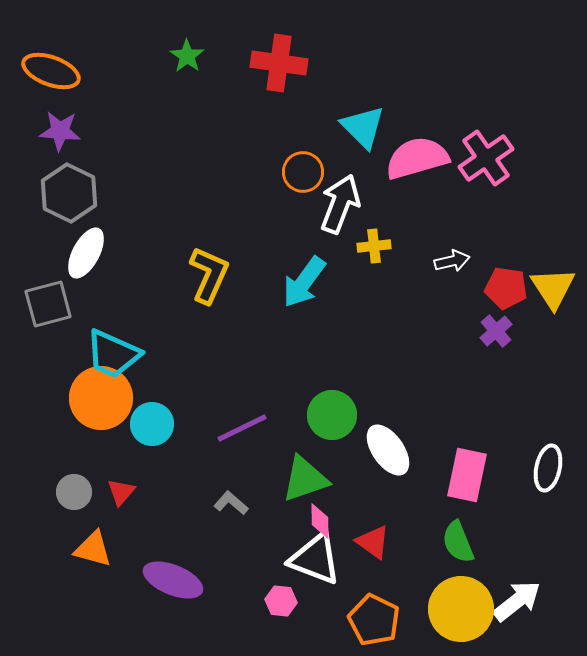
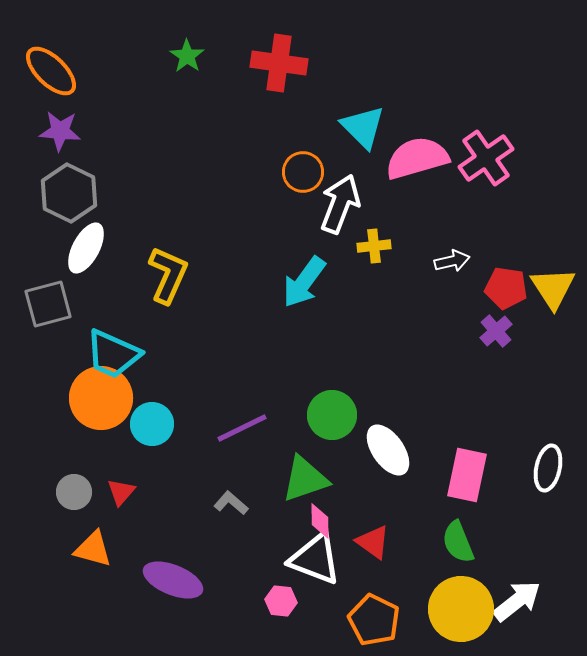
orange ellipse at (51, 71): rotated 24 degrees clockwise
white ellipse at (86, 253): moved 5 px up
yellow L-shape at (209, 275): moved 41 px left
